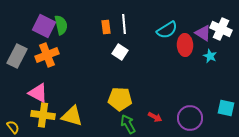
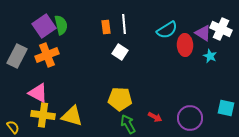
purple square: rotated 30 degrees clockwise
